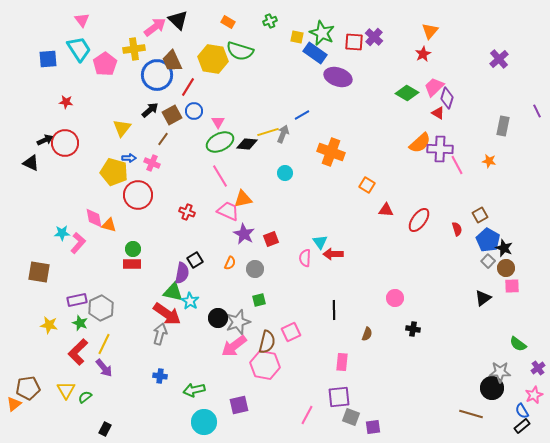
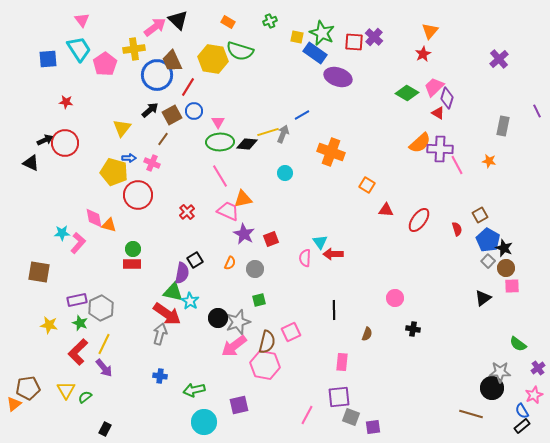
green ellipse at (220, 142): rotated 24 degrees clockwise
red cross at (187, 212): rotated 28 degrees clockwise
